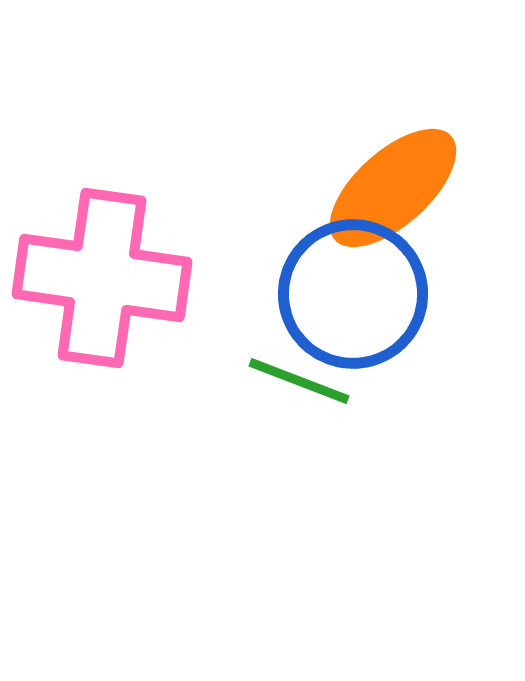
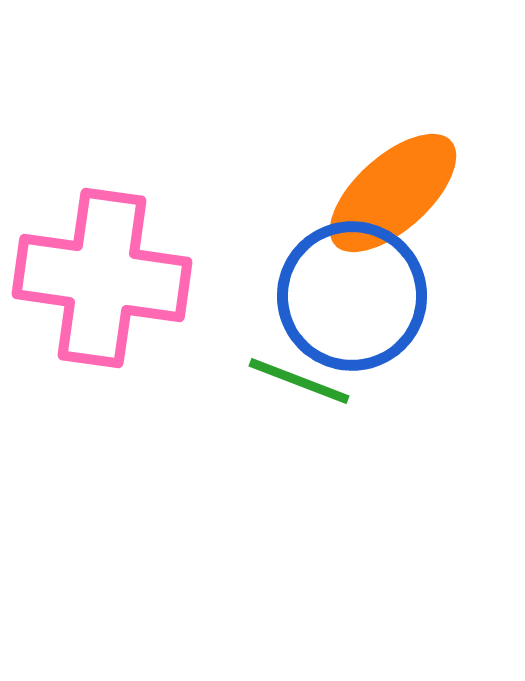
orange ellipse: moved 5 px down
blue circle: moved 1 px left, 2 px down
